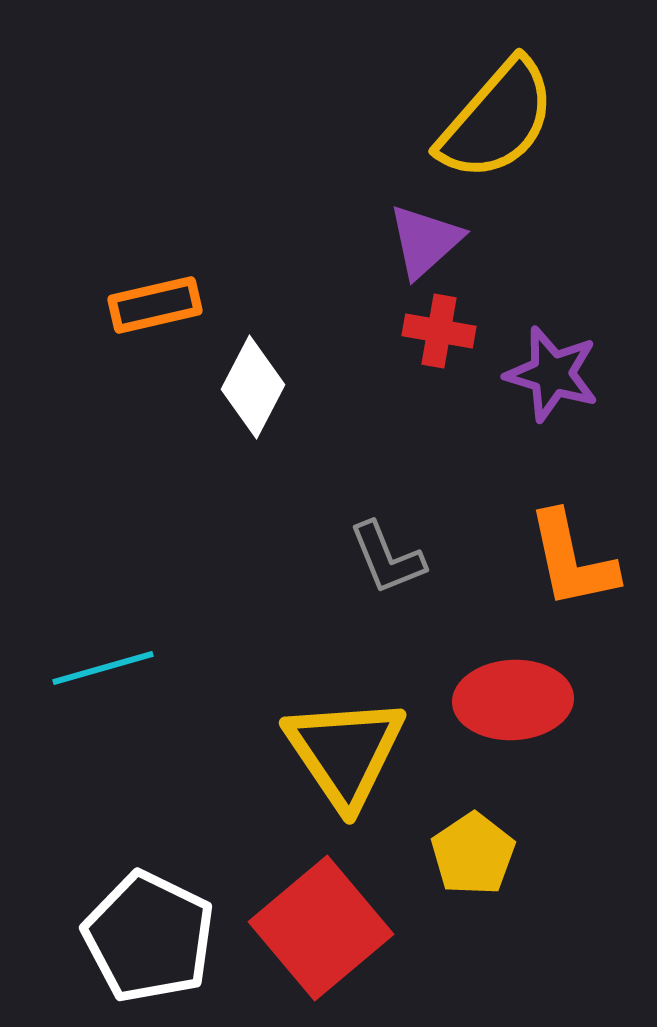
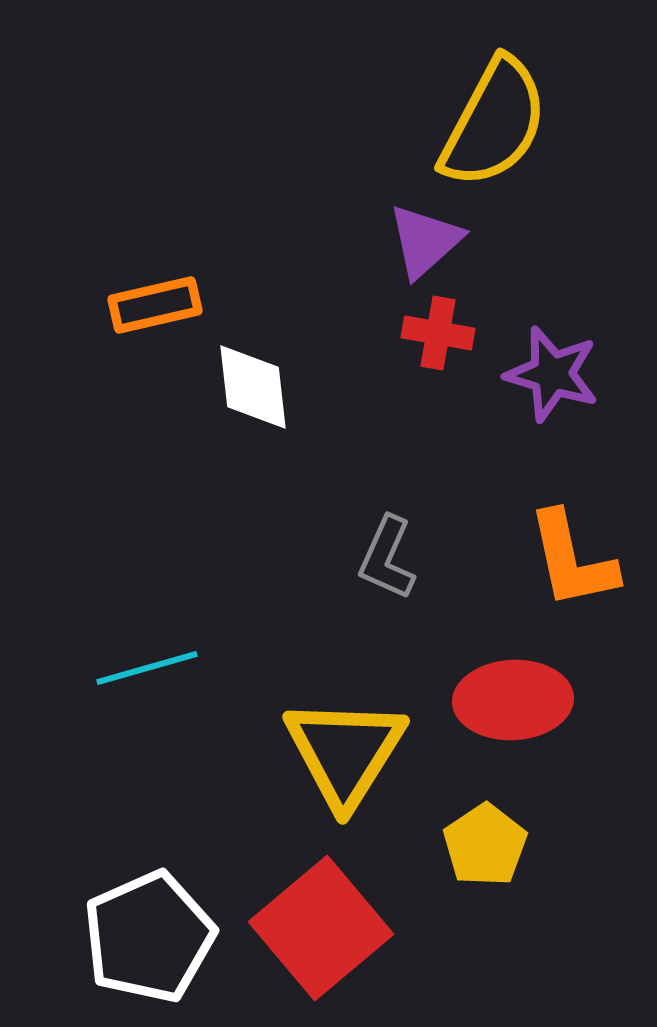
yellow semicircle: moved 3 px left, 3 px down; rotated 13 degrees counterclockwise
red cross: moved 1 px left, 2 px down
white diamond: rotated 34 degrees counterclockwise
gray L-shape: rotated 46 degrees clockwise
cyan line: moved 44 px right
yellow triangle: rotated 6 degrees clockwise
yellow pentagon: moved 12 px right, 9 px up
white pentagon: rotated 22 degrees clockwise
